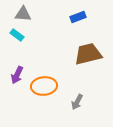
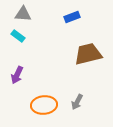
blue rectangle: moved 6 px left
cyan rectangle: moved 1 px right, 1 px down
orange ellipse: moved 19 px down
